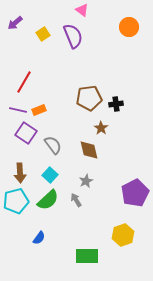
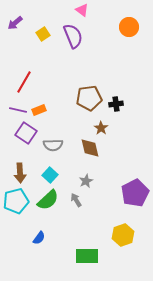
gray semicircle: rotated 126 degrees clockwise
brown diamond: moved 1 px right, 2 px up
